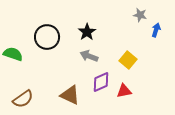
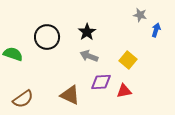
purple diamond: rotated 20 degrees clockwise
